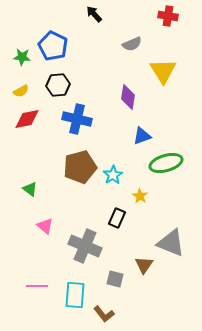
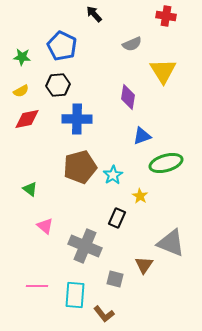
red cross: moved 2 px left
blue pentagon: moved 9 px right
blue cross: rotated 12 degrees counterclockwise
